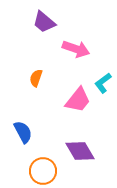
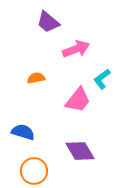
purple trapezoid: moved 4 px right
pink arrow: rotated 40 degrees counterclockwise
orange semicircle: rotated 60 degrees clockwise
cyan L-shape: moved 1 px left, 4 px up
blue semicircle: rotated 45 degrees counterclockwise
orange circle: moved 9 px left
